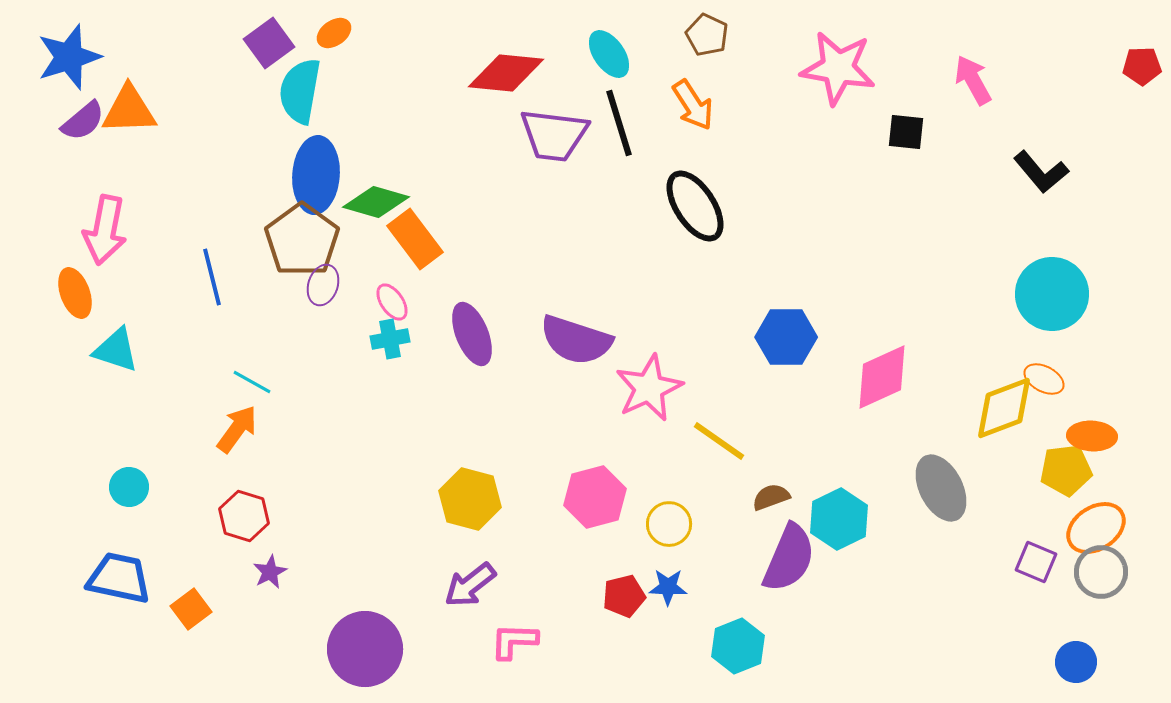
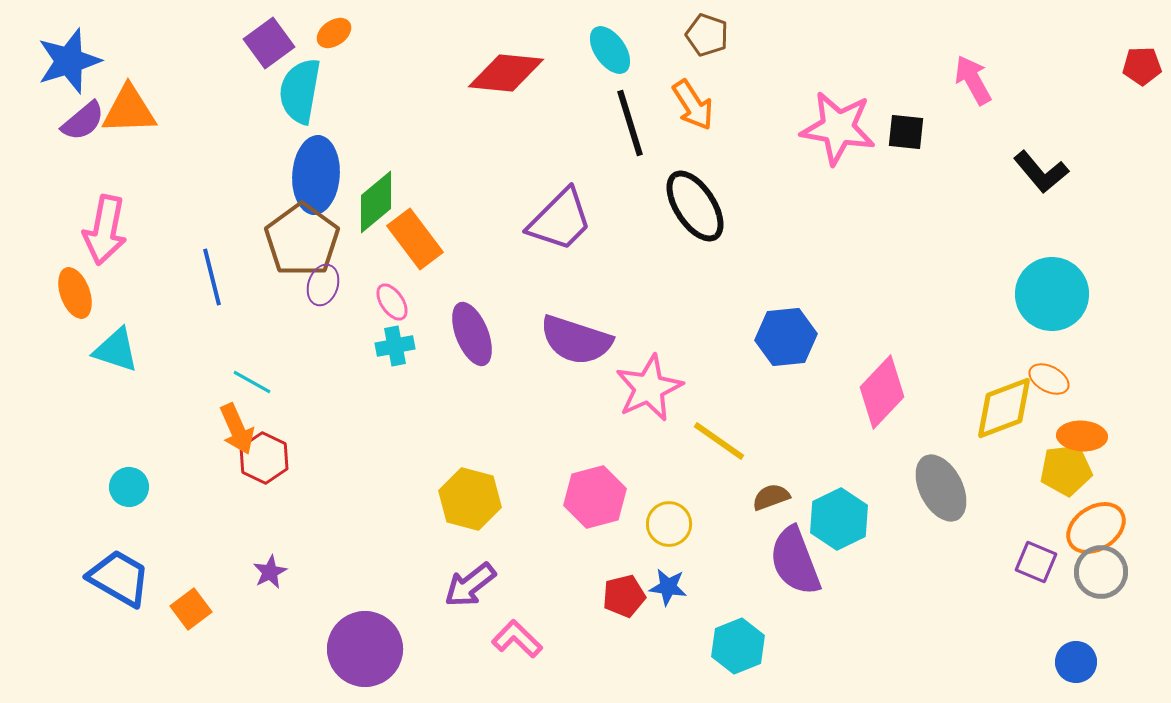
brown pentagon at (707, 35): rotated 6 degrees counterclockwise
cyan ellipse at (609, 54): moved 1 px right, 4 px up
blue star at (69, 57): moved 4 px down
pink star at (838, 68): moved 60 px down
black line at (619, 123): moved 11 px right
purple trapezoid at (554, 135): moved 6 px right, 85 px down; rotated 52 degrees counterclockwise
green diamond at (376, 202): rotated 56 degrees counterclockwise
blue hexagon at (786, 337): rotated 6 degrees counterclockwise
cyan cross at (390, 339): moved 5 px right, 7 px down
pink diamond at (882, 377): moved 15 px down; rotated 22 degrees counterclockwise
orange ellipse at (1044, 379): moved 5 px right
orange arrow at (237, 429): rotated 120 degrees clockwise
orange ellipse at (1092, 436): moved 10 px left
red hexagon at (244, 516): moved 20 px right, 58 px up; rotated 9 degrees clockwise
purple semicircle at (789, 558): moved 6 px right, 3 px down; rotated 136 degrees clockwise
blue trapezoid at (119, 578): rotated 18 degrees clockwise
blue star at (668, 587): rotated 6 degrees clockwise
pink L-shape at (514, 641): moved 3 px right, 2 px up; rotated 42 degrees clockwise
